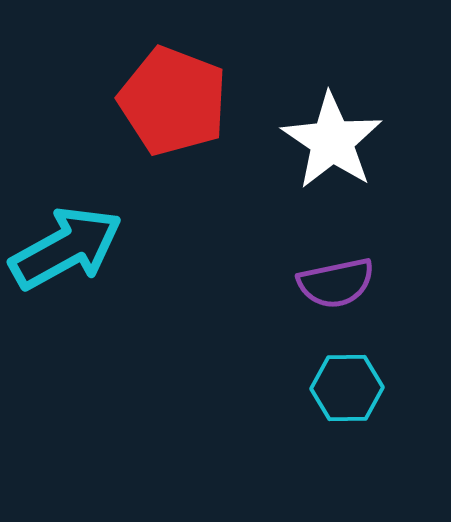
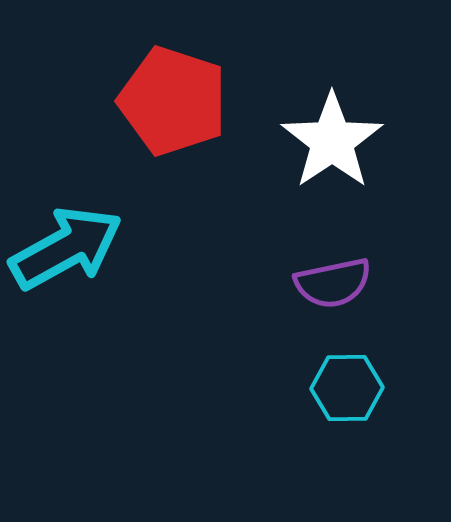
red pentagon: rotated 3 degrees counterclockwise
white star: rotated 4 degrees clockwise
purple semicircle: moved 3 px left
